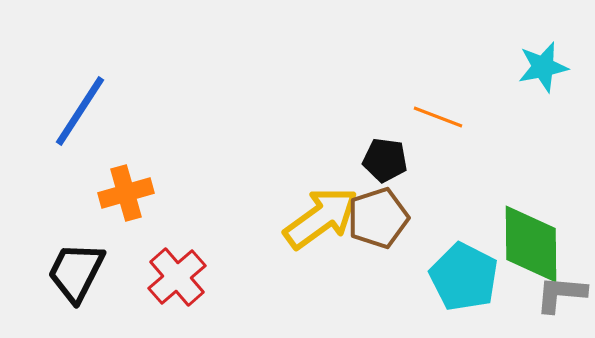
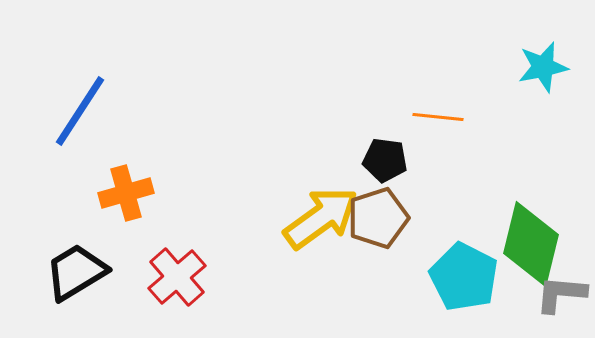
orange line: rotated 15 degrees counterclockwise
green diamond: rotated 14 degrees clockwise
black trapezoid: rotated 32 degrees clockwise
